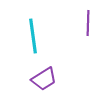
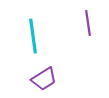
purple line: rotated 10 degrees counterclockwise
